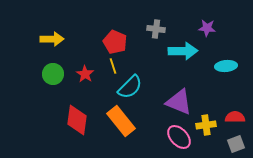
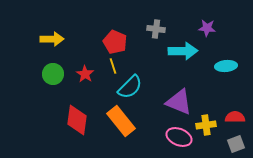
pink ellipse: rotated 25 degrees counterclockwise
